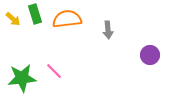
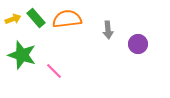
green rectangle: moved 1 px right, 4 px down; rotated 24 degrees counterclockwise
yellow arrow: rotated 63 degrees counterclockwise
purple circle: moved 12 px left, 11 px up
green star: moved 23 px up; rotated 24 degrees clockwise
